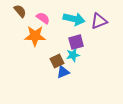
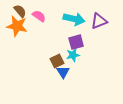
pink semicircle: moved 4 px left, 2 px up
orange star: moved 18 px left, 10 px up; rotated 10 degrees clockwise
blue triangle: rotated 40 degrees counterclockwise
